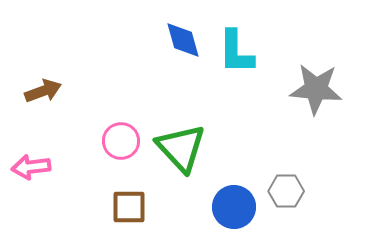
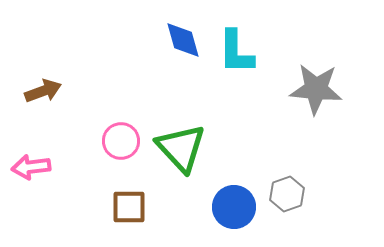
gray hexagon: moved 1 px right, 3 px down; rotated 20 degrees counterclockwise
